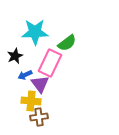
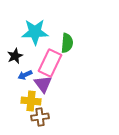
green semicircle: rotated 48 degrees counterclockwise
purple triangle: moved 3 px right
brown cross: moved 1 px right
